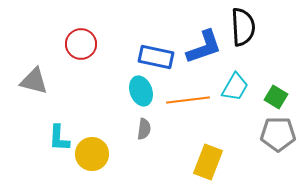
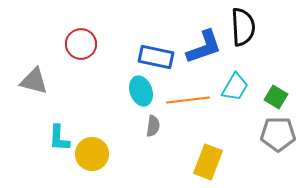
gray semicircle: moved 9 px right, 3 px up
